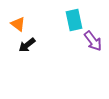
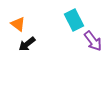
cyan rectangle: rotated 15 degrees counterclockwise
black arrow: moved 1 px up
